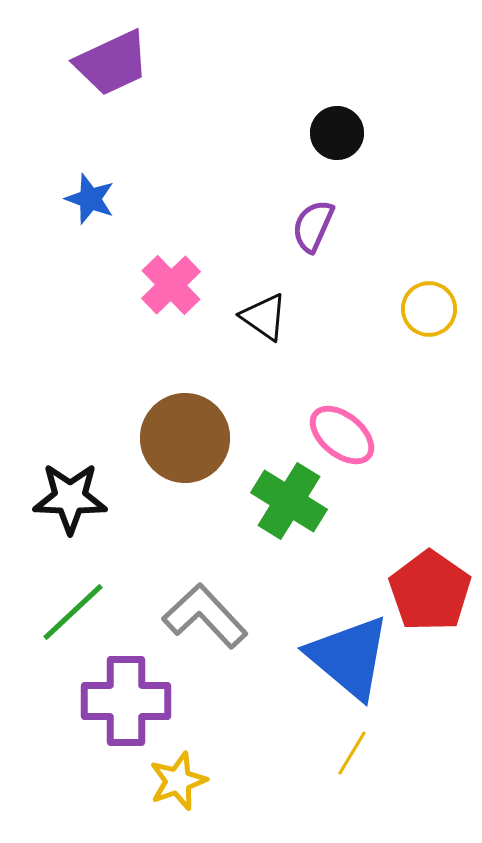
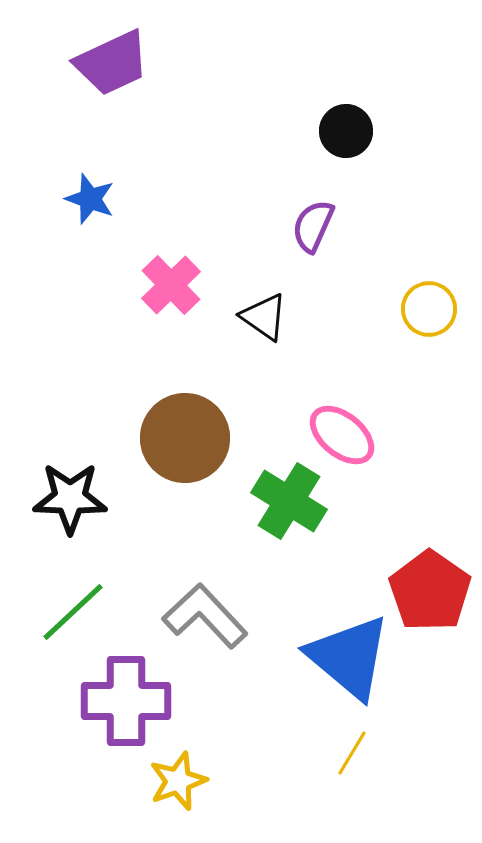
black circle: moved 9 px right, 2 px up
